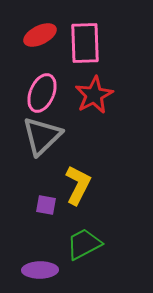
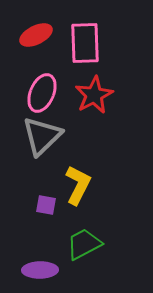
red ellipse: moved 4 px left
